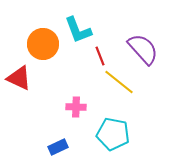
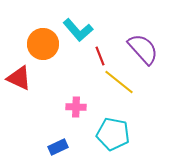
cyan L-shape: rotated 20 degrees counterclockwise
